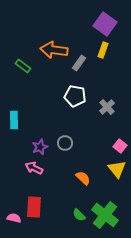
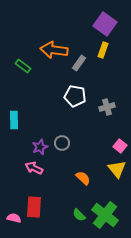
gray cross: rotated 28 degrees clockwise
gray circle: moved 3 px left
